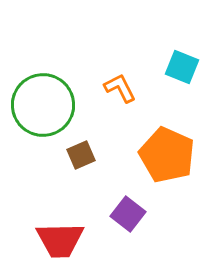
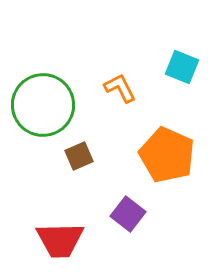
brown square: moved 2 px left, 1 px down
